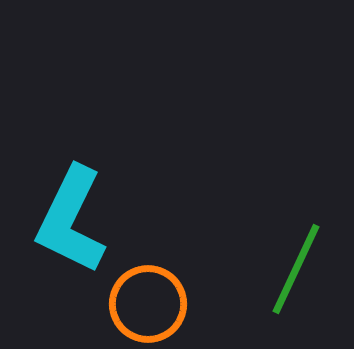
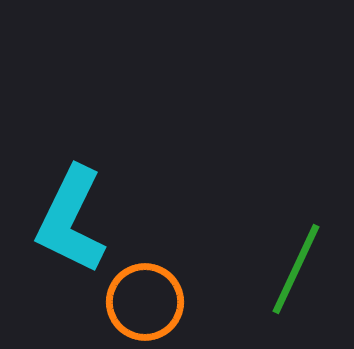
orange circle: moved 3 px left, 2 px up
